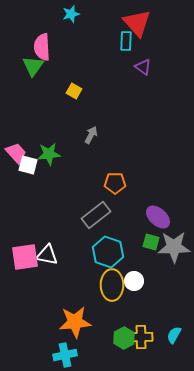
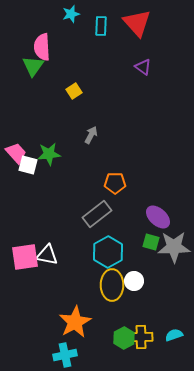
cyan rectangle: moved 25 px left, 15 px up
yellow square: rotated 28 degrees clockwise
gray rectangle: moved 1 px right, 1 px up
cyan hexagon: rotated 12 degrees clockwise
orange star: rotated 24 degrees counterclockwise
cyan semicircle: rotated 42 degrees clockwise
